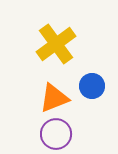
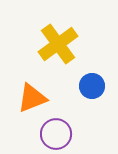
yellow cross: moved 2 px right
orange triangle: moved 22 px left
